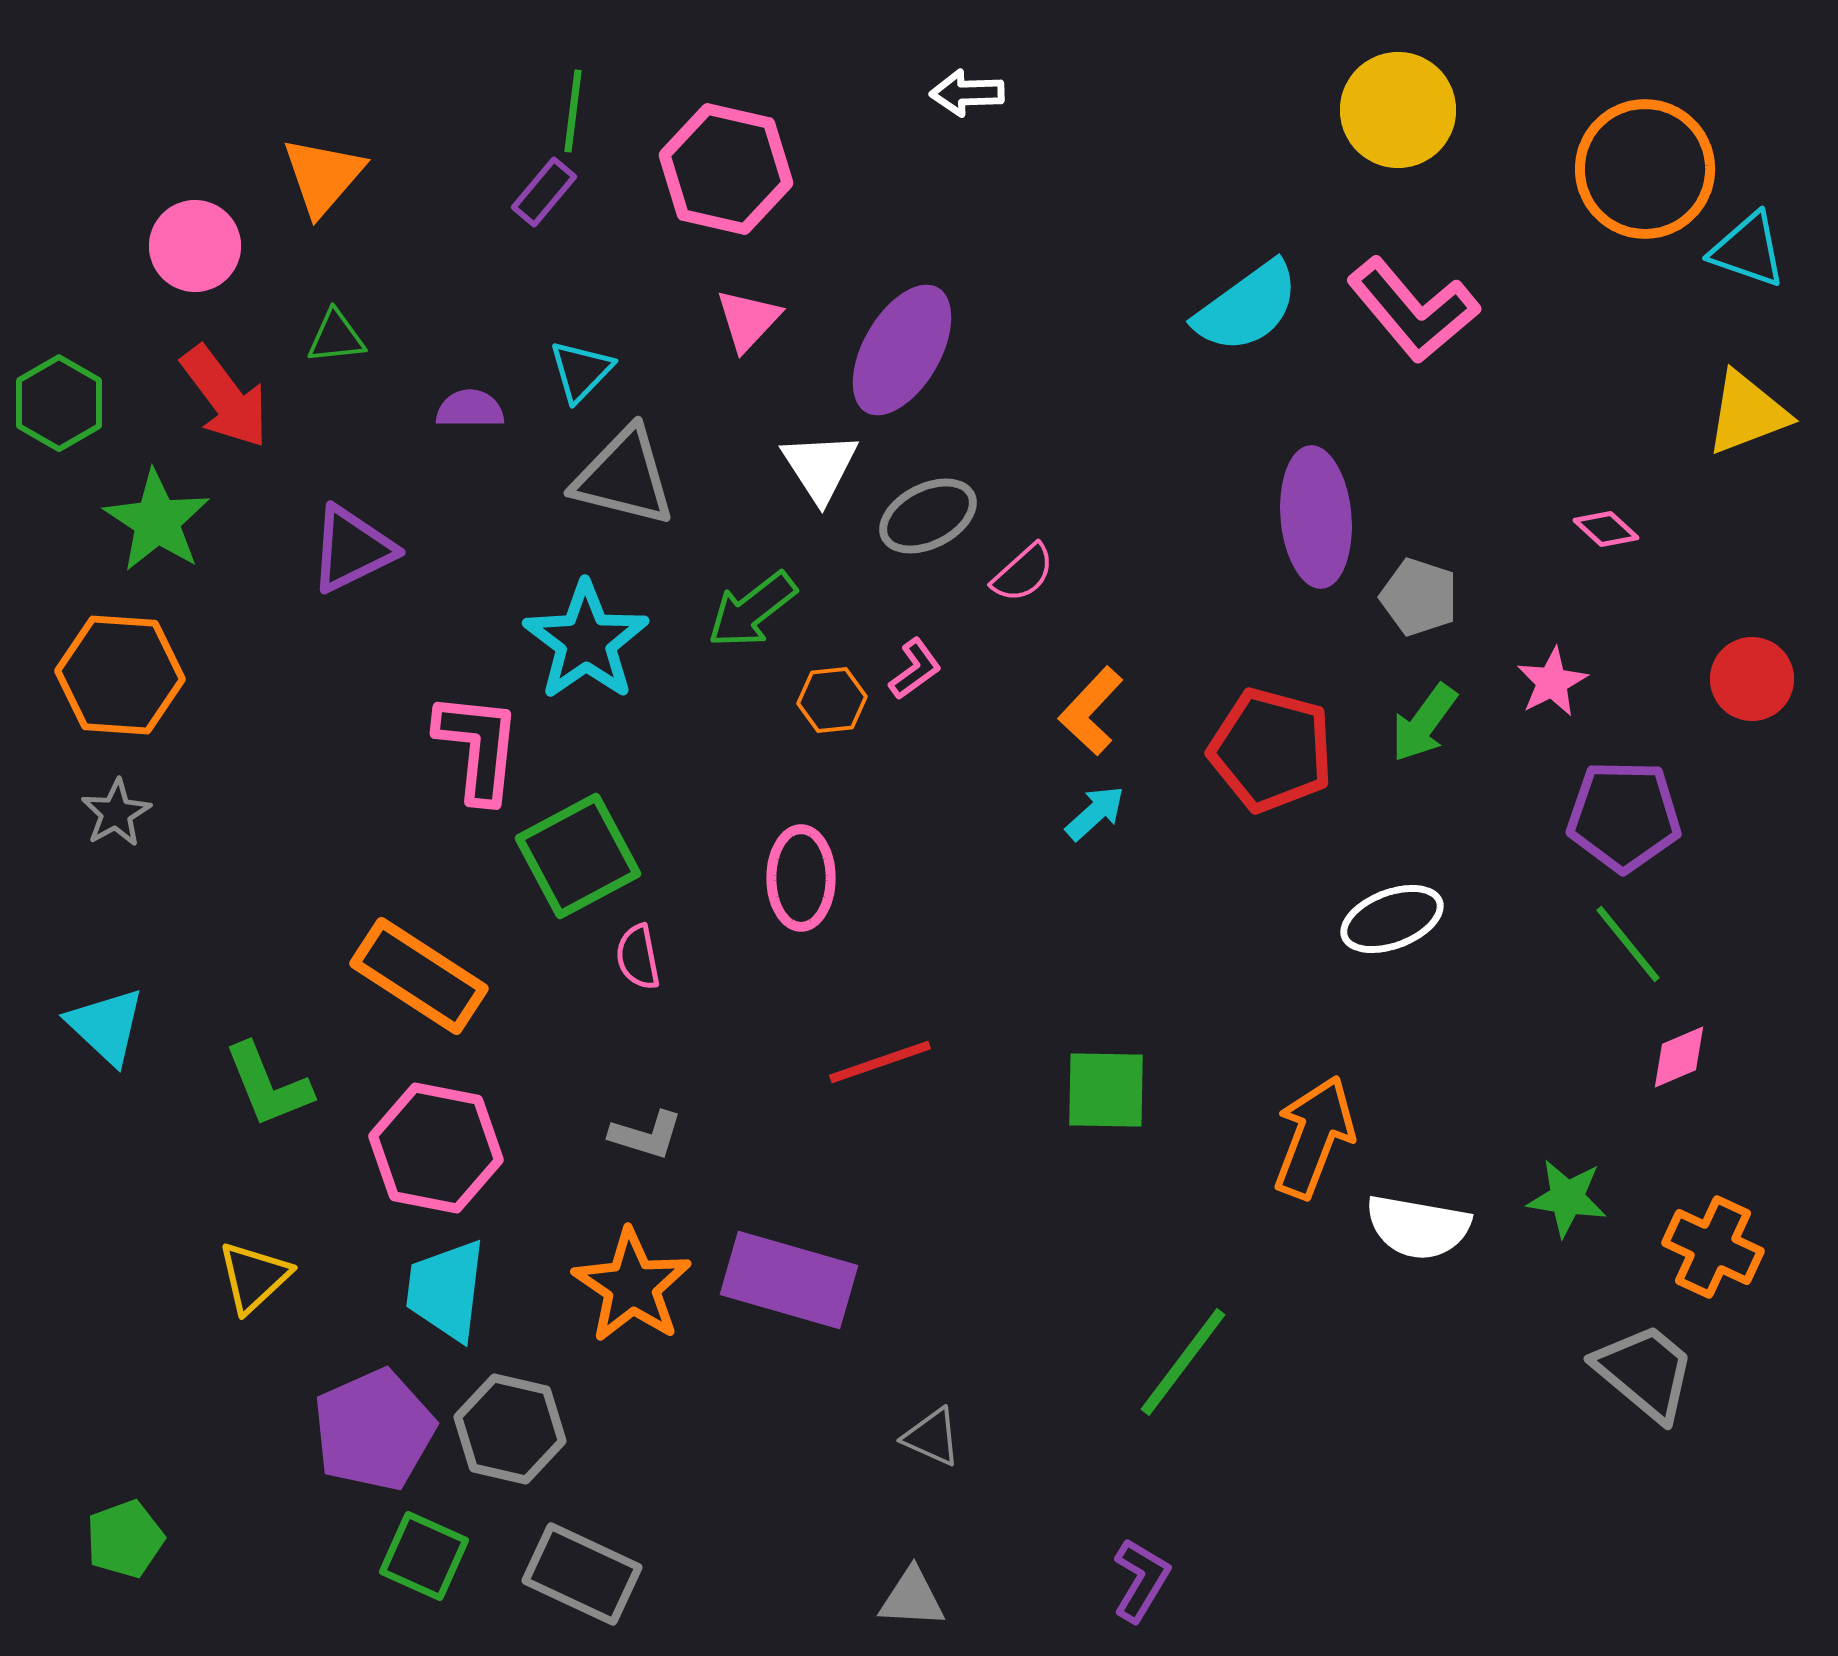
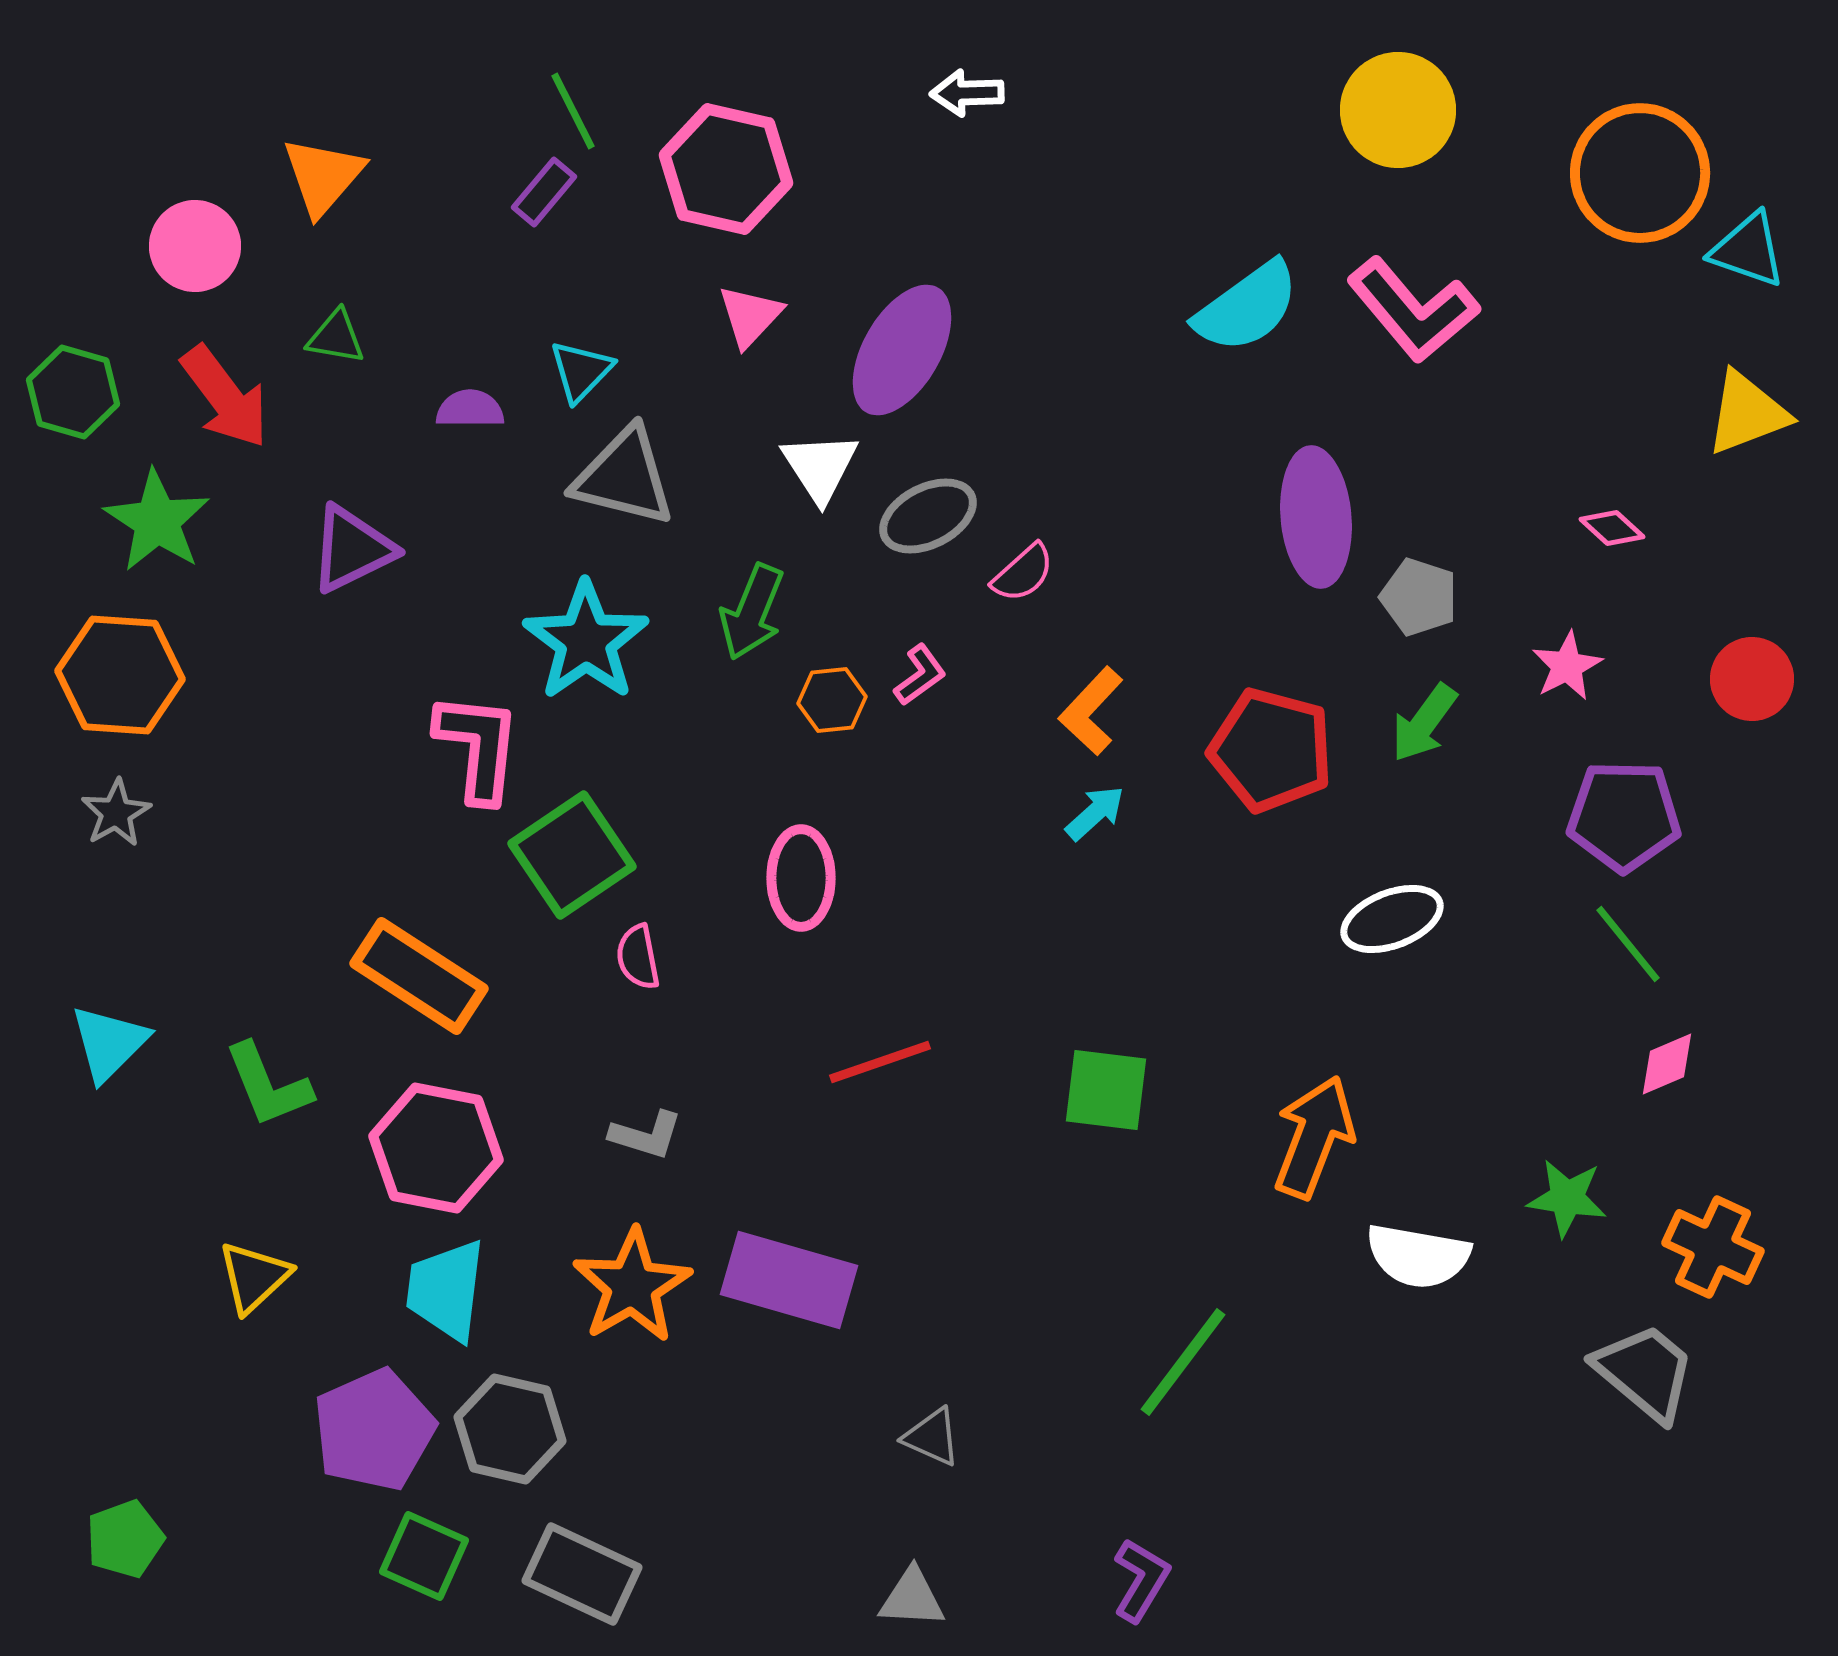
green line at (573, 111): rotated 34 degrees counterclockwise
orange circle at (1645, 169): moved 5 px left, 4 px down
pink triangle at (748, 320): moved 2 px right, 4 px up
green triangle at (336, 337): rotated 16 degrees clockwise
green hexagon at (59, 403): moved 14 px right, 11 px up; rotated 14 degrees counterclockwise
pink diamond at (1606, 529): moved 6 px right, 1 px up
green arrow at (752, 610): moved 2 px down; rotated 30 degrees counterclockwise
pink L-shape at (915, 669): moved 5 px right, 6 px down
pink star at (1552, 682): moved 15 px right, 16 px up
green square at (578, 856): moved 6 px left, 1 px up; rotated 6 degrees counterclockwise
cyan triangle at (106, 1026): moved 3 px right, 17 px down; rotated 32 degrees clockwise
pink diamond at (1679, 1057): moved 12 px left, 7 px down
green square at (1106, 1090): rotated 6 degrees clockwise
white semicircle at (1418, 1227): moved 29 px down
orange star at (632, 1286): rotated 8 degrees clockwise
